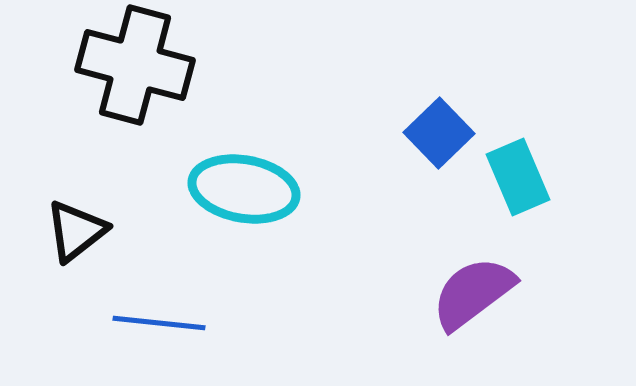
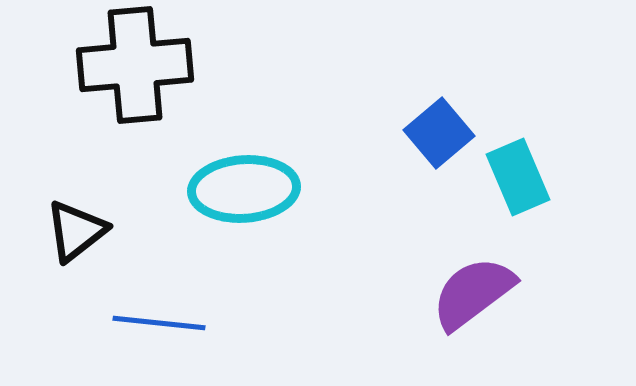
black cross: rotated 20 degrees counterclockwise
blue square: rotated 4 degrees clockwise
cyan ellipse: rotated 14 degrees counterclockwise
